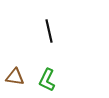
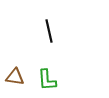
green L-shape: rotated 30 degrees counterclockwise
